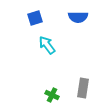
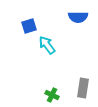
blue square: moved 6 px left, 8 px down
